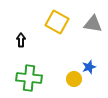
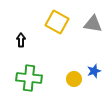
blue star: moved 5 px right, 4 px down
